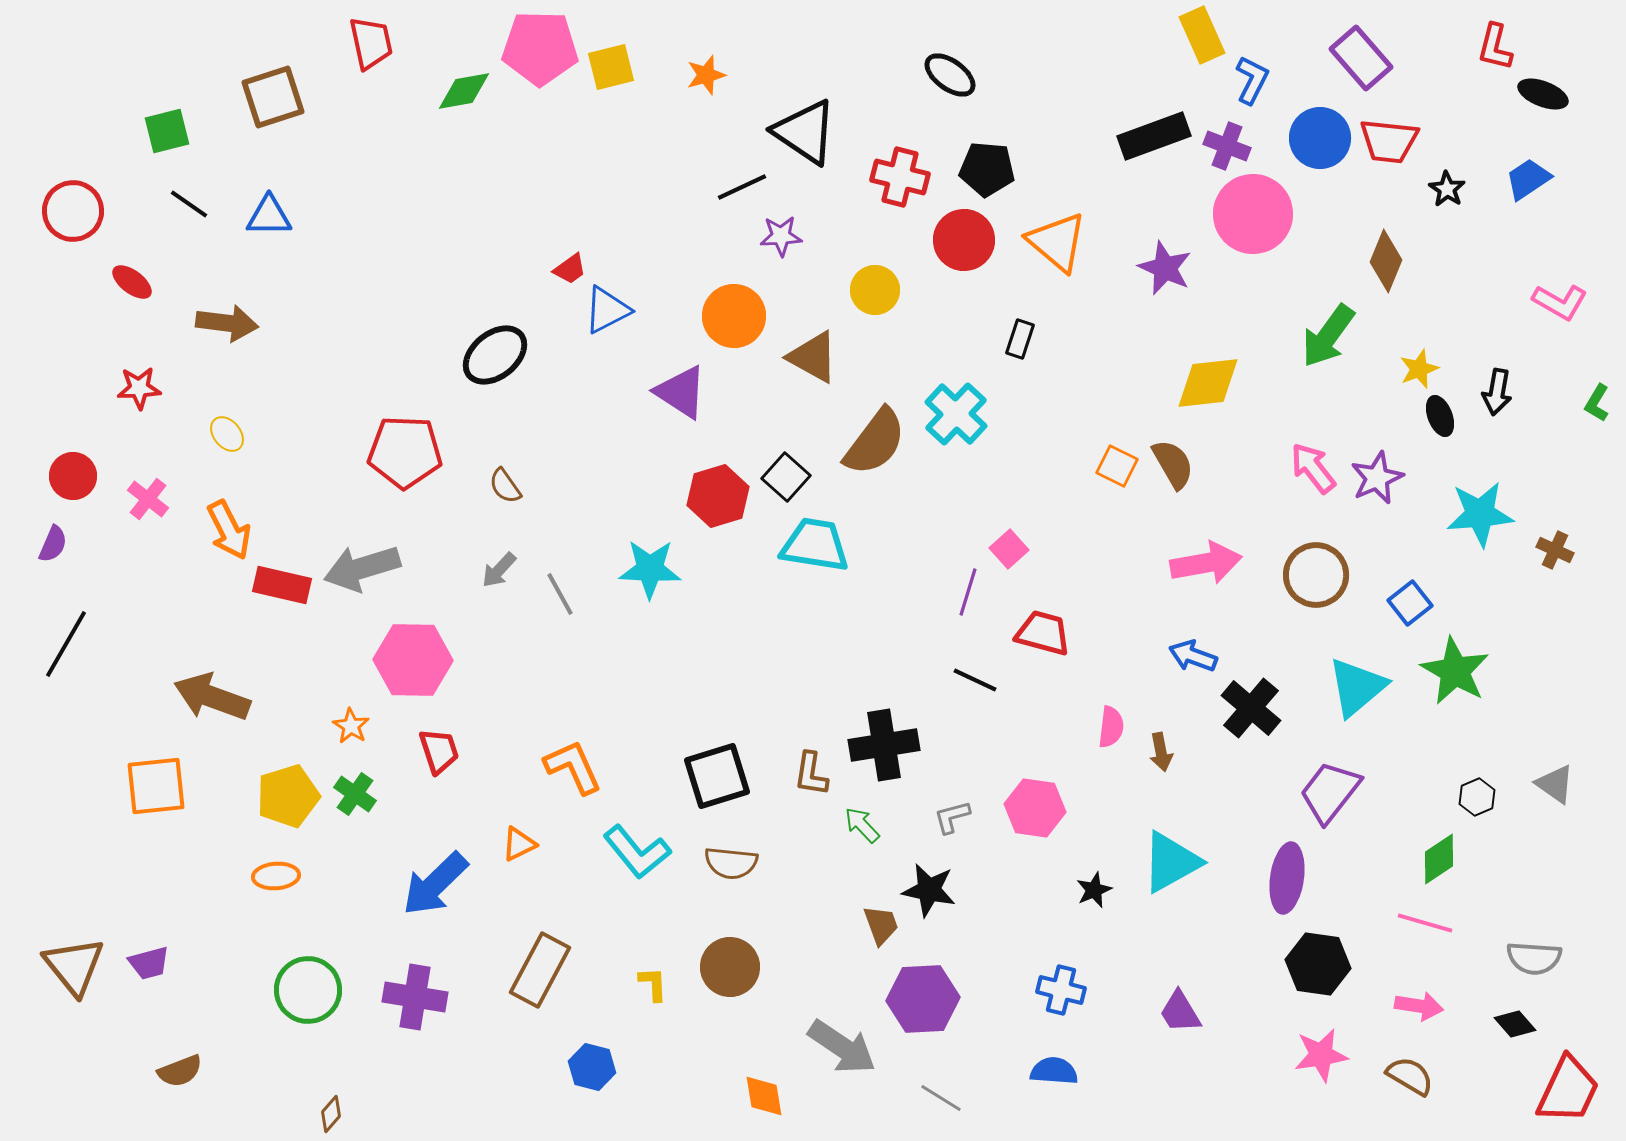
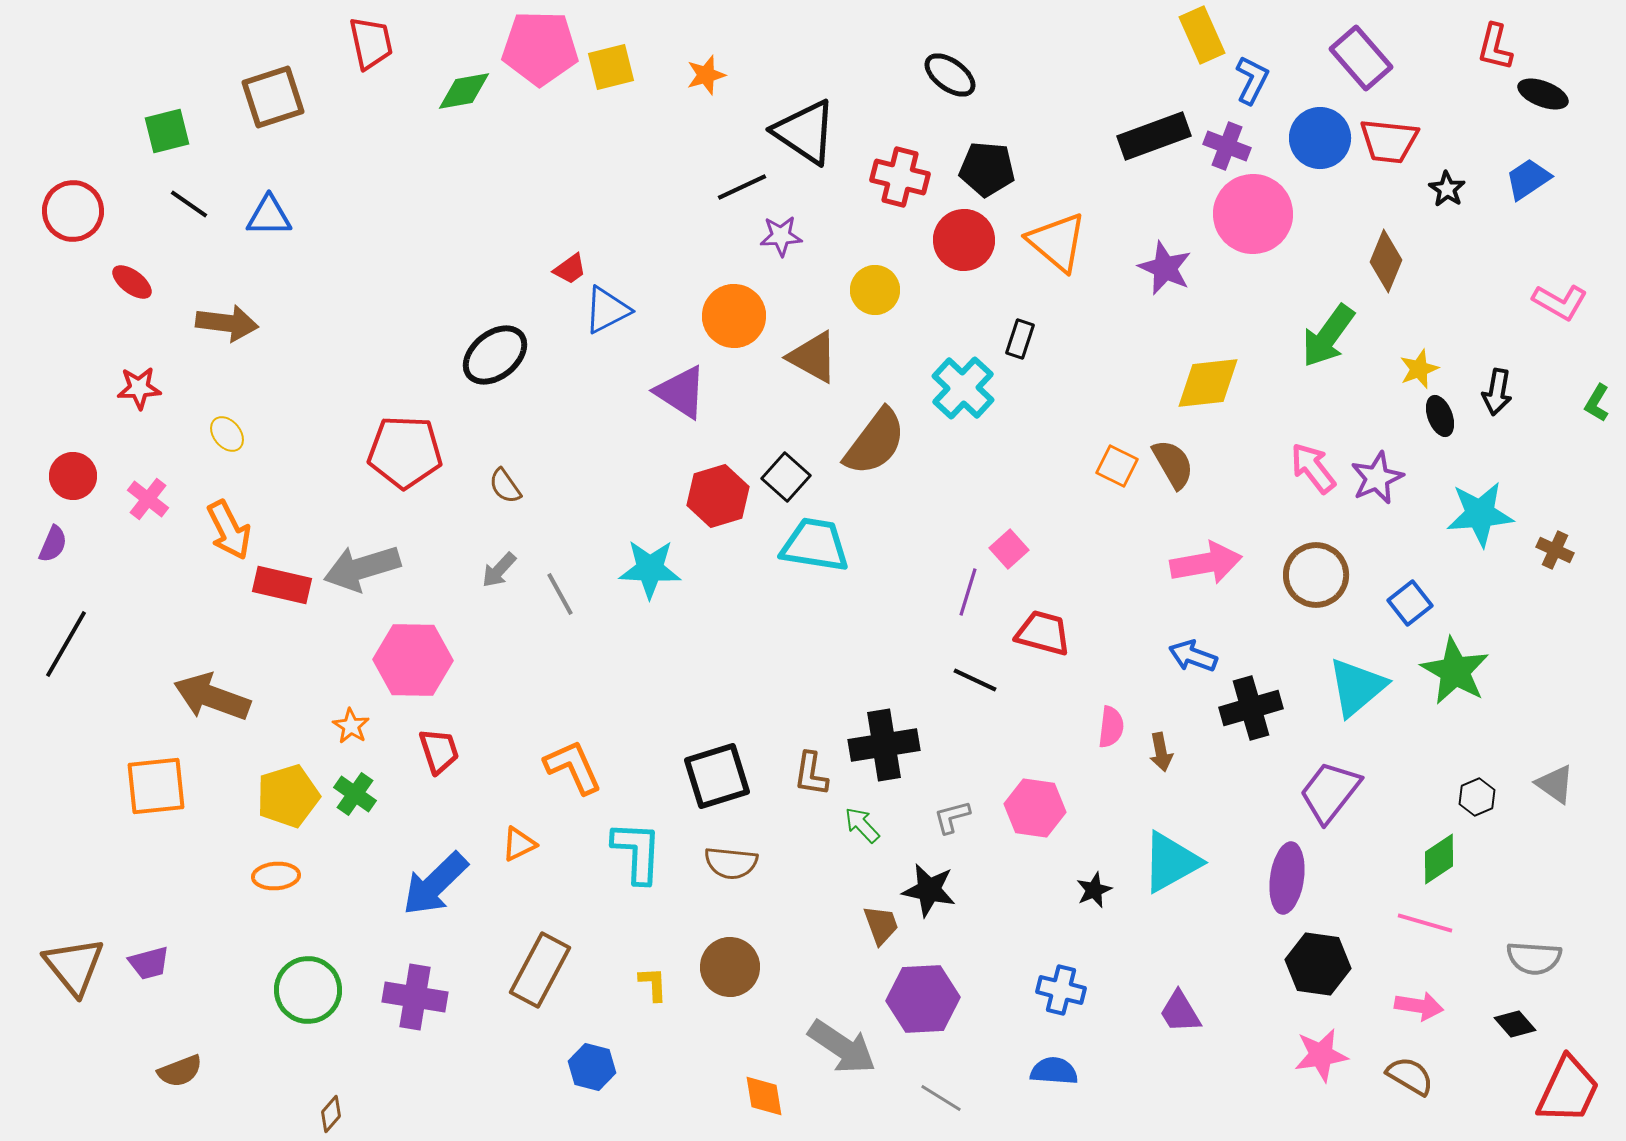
cyan cross at (956, 414): moved 7 px right, 26 px up
black cross at (1251, 708): rotated 34 degrees clockwise
cyan L-shape at (637, 852): rotated 138 degrees counterclockwise
